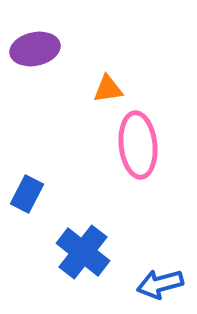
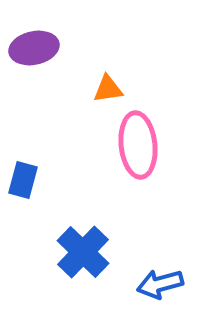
purple ellipse: moved 1 px left, 1 px up
blue rectangle: moved 4 px left, 14 px up; rotated 12 degrees counterclockwise
blue cross: rotated 6 degrees clockwise
